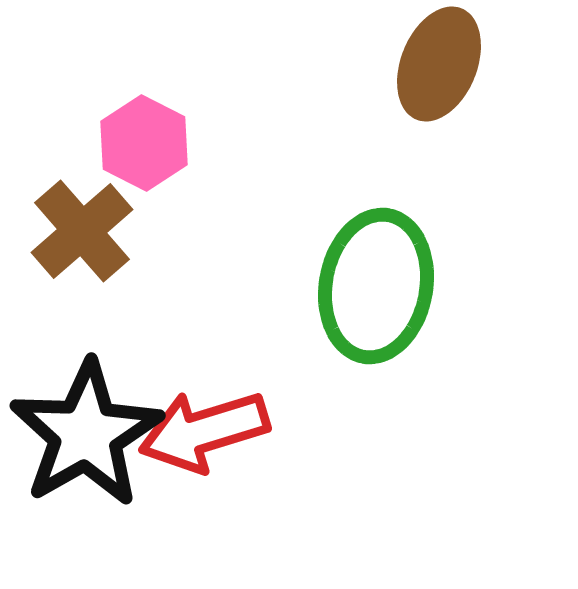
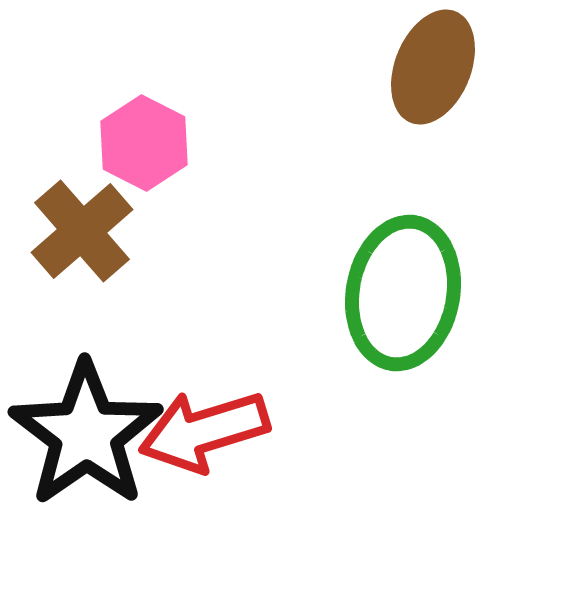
brown ellipse: moved 6 px left, 3 px down
green ellipse: moved 27 px right, 7 px down
black star: rotated 5 degrees counterclockwise
